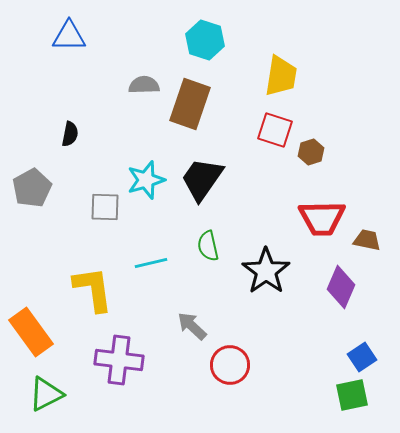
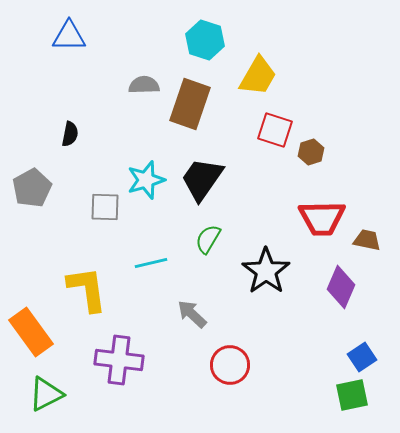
yellow trapezoid: moved 23 px left; rotated 21 degrees clockwise
green semicircle: moved 7 px up; rotated 44 degrees clockwise
yellow L-shape: moved 6 px left
gray arrow: moved 12 px up
